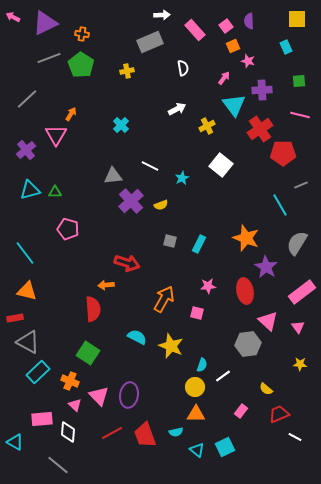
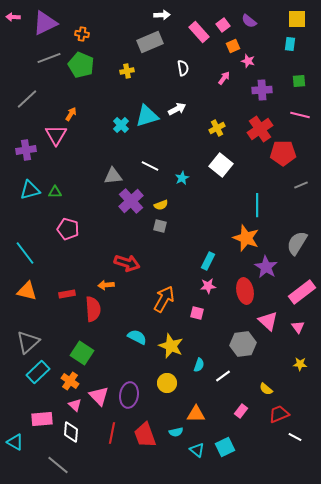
pink arrow at (13, 17): rotated 24 degrees counterclockwise
purple semicircle at (249, 21): rotated 49 degrees counterclockwise
pink square at (226, 26): moved 3 px left, 1 px up
pink rectangle at (195, 30): moved 4 px right, 2 px down
cyan rectangle at (286, 47): moved 4 px right, 3 px up; rotated 32 degrees clockwise
green pentagon at (81, 65): rotated 10 degrees counterclockwise
cyan triangle at (234, 105): moved 87 px left, 11 px down; rotated 50 degrees clockwise
yellow cross at (207, 126): moved 10 px right, 2 px down
purple cross at (26, 150): rotated 30 degrees clockwise
cyan line at (280, 205): moved 23 px left; rotated 30 degrees clockwise
gray square at (170, 241): moved 10 px left, 15 px up
cyan rectangle at (199, 244): moved 9 px right, 17 px down
red rectangle at (15, 318): moved 52 px right, 24 px up
gray triangle at (28, 342): rotated 50 degrees clockwise
gray hexagon at (248, 344): moved 5 px left
green square at (88, 353): moved 6 px left
cyan semicircle at (202, 365): moved 3 px left
orange cross at (70, 381): rotated 12 degrees clockwise
yellow circle at (195, 387): moved 28 px left, 4 px up
white diamond at (68, 432): moved 3 px right
red line at (112, 433): rotated 50 degrees counterclockwise
